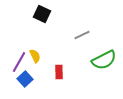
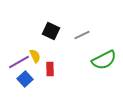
black square: moved 9 px right, 17 px down
purple line: rotated 30 degrees clockwise
red rectangle: moved 9 px left, 3 px up
